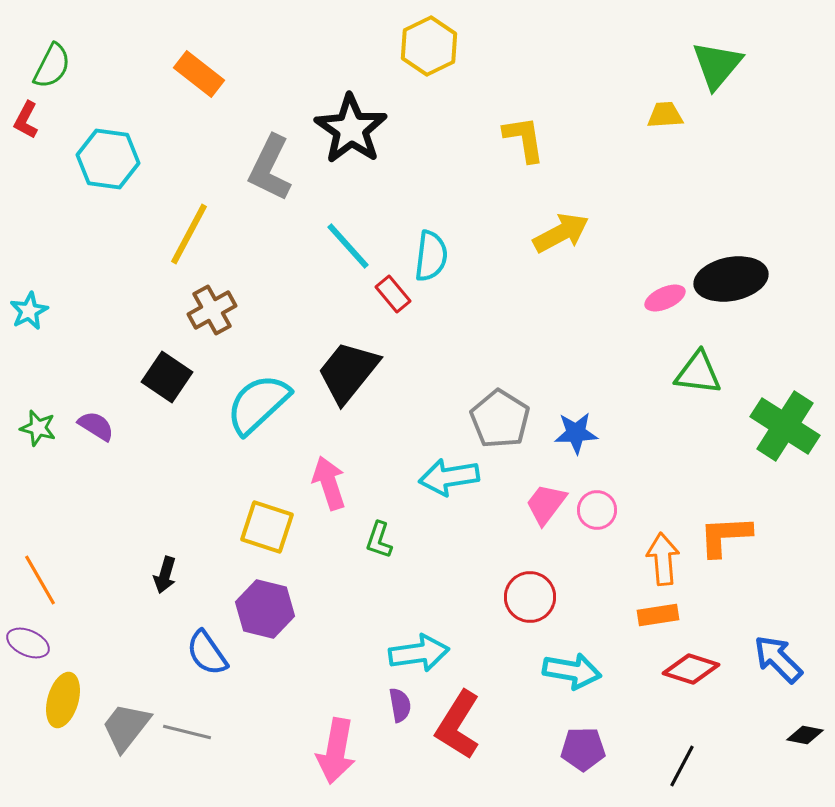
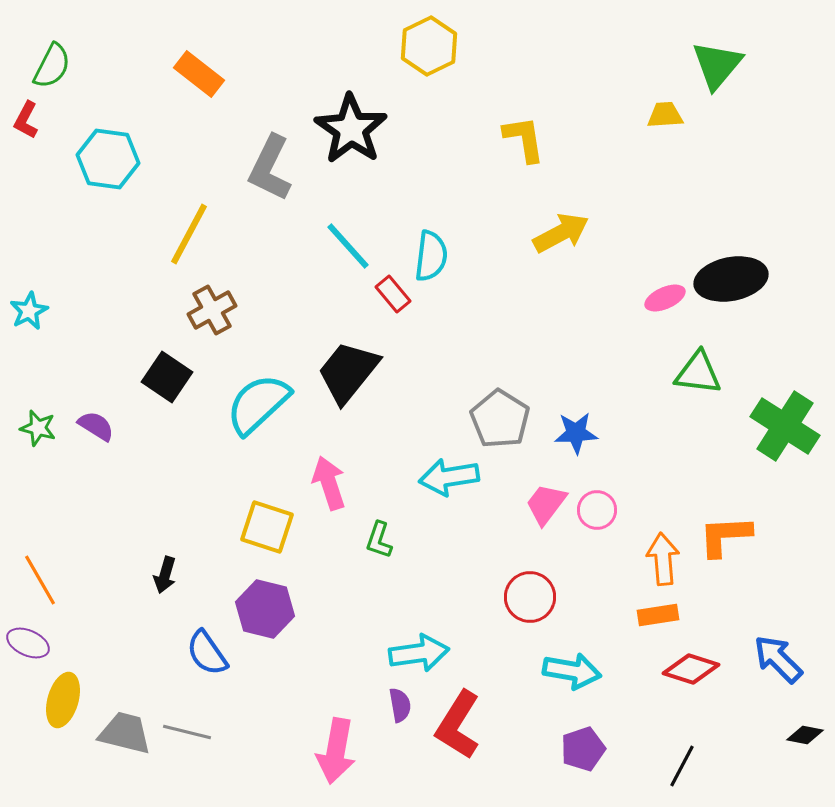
gray trapezoid at (126, 727): moved 1 px left, 6 px down; rotated 66 degrees clockwise
purple pentagon at (583, 749): rotated 18 degrees counterclockwise
